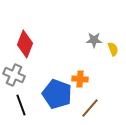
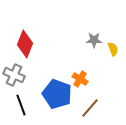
orange cross: rotated 28 degrees clockwise
